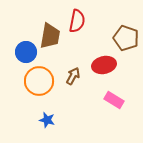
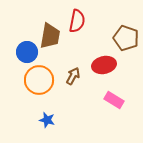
blue circle: moved 1 px right
orange circle: moved 1 px up
